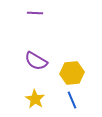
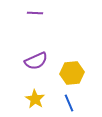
purple semicircle: rotated 55 degrees counterclockwise
blue line: moved 3 px left, 3 px down
